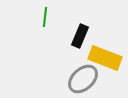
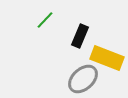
green line: moved 3 px down; rotated 36 degrees clockwise
yellow rectangle: moved 2 px right
